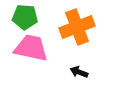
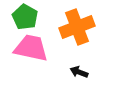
green pentagon: rotated 25 degrees clockwise
